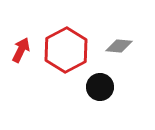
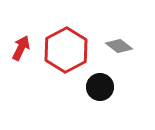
gray diamond: rotated 32 degrees clockwise
red arrow: moved 2 px up
